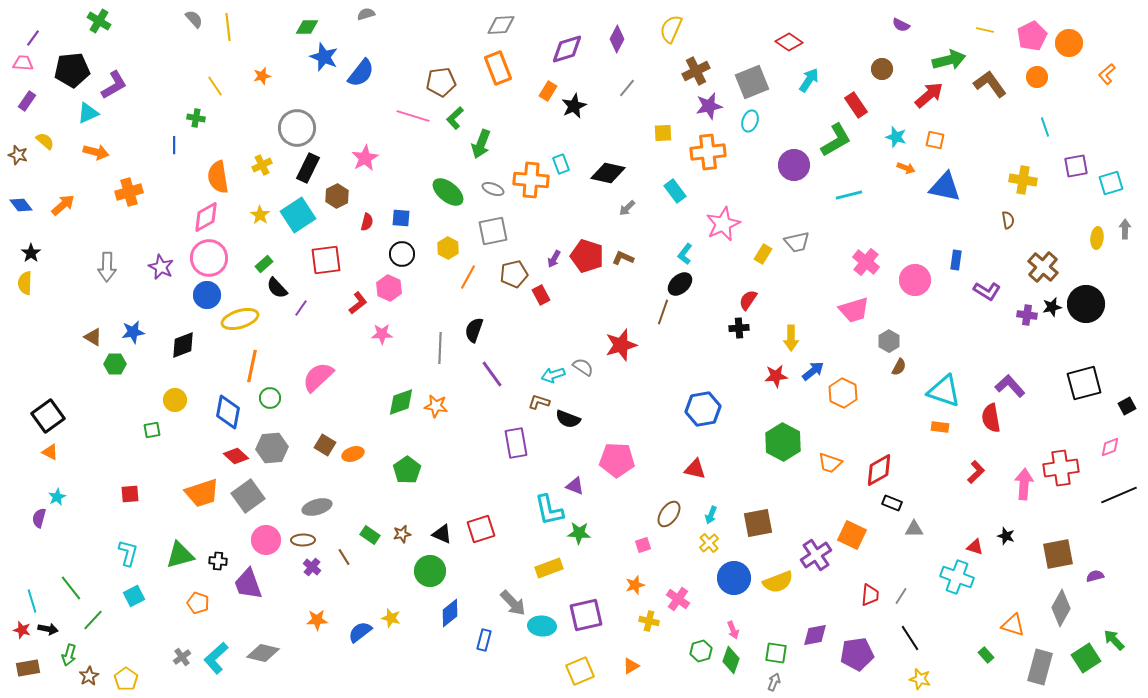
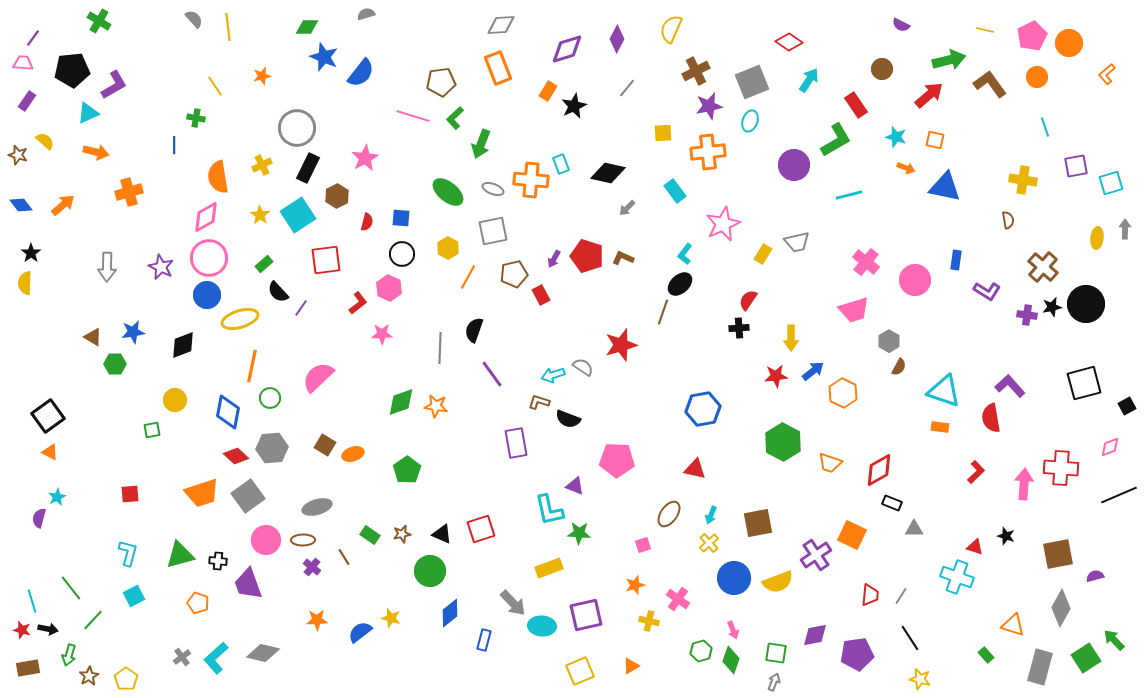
black semicircle at (277, 288): moved 1 px right, 4 px down
red cross at (1061, 468): rotated 12 degrees clockwise
